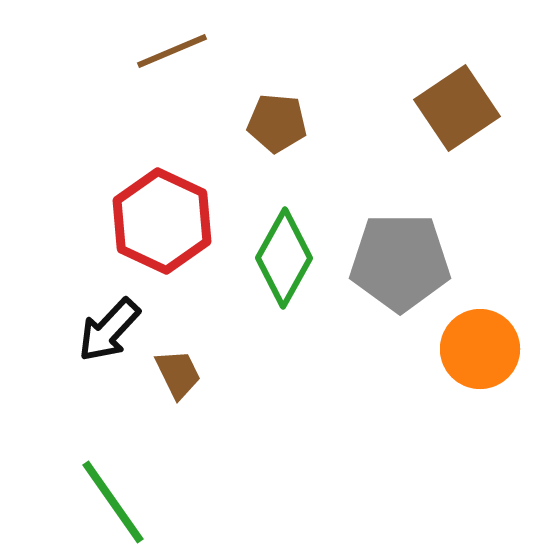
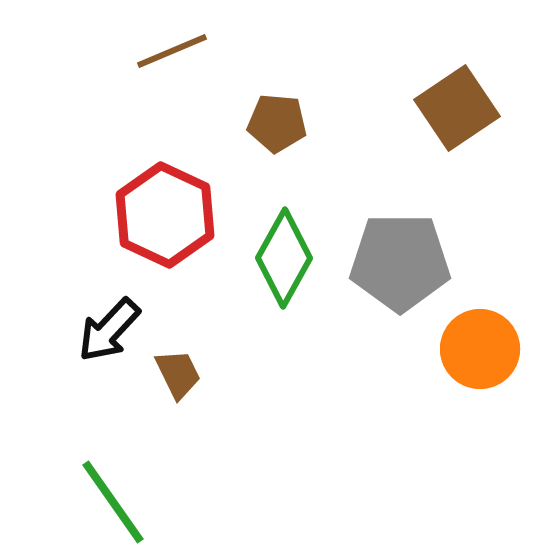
red hexagon: moved 3 px right, 6 px up
